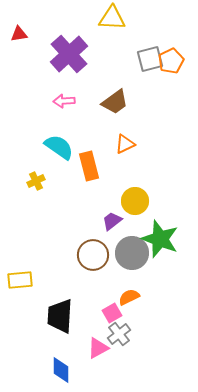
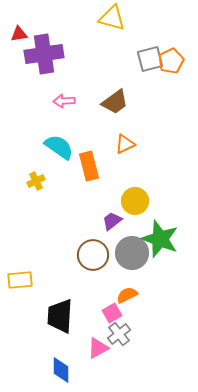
yellow triangle: rotated 12 degrees clockwise
purple cross: moved 25 px left; rotated 33 degrees clockwise
orange semicircle: moved 2 px left, 2 px up
